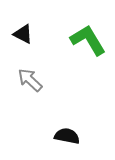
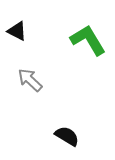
black triangle: moved 6 px left, 3 px up
black semicircle: rotated 20 degrees clockwise
